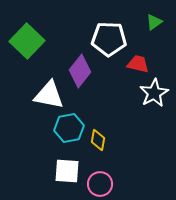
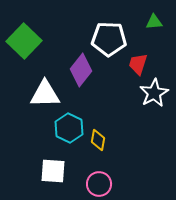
green triangle: rotated 30 degrees clockwise
green square: moved 3 px left
red trapezoid: rotated 85 degrees counterclockwise
purple diamond: moved 1 px right, 1 px up
white triangle: moved 4 px left, 1 px up; rotated 12 degrees counterclockwise
cyan hexagon: rotated 24 degrees counterclockwise
white square: moved 14 px left
pink circle: moved 1 px left
